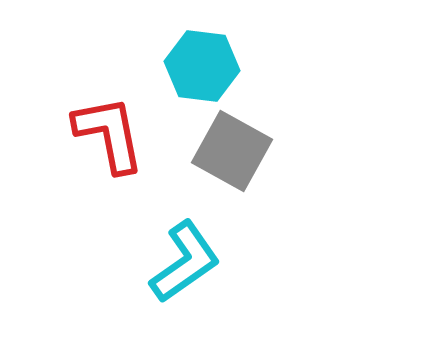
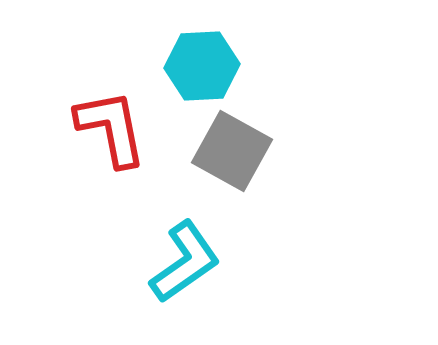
cyan hexagon: rotated 10 degrees counterclockwise
red L-shape: moved 2 px right, 6 px up
